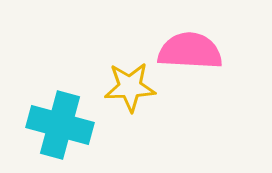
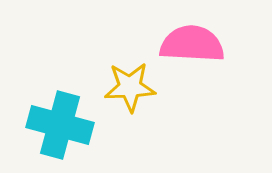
pink semicircle: moved 2 px right, 7 px up
